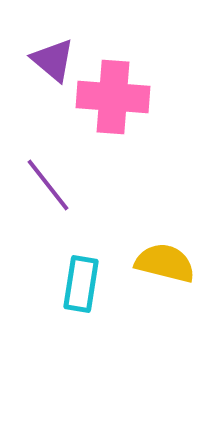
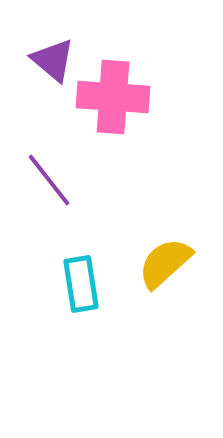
purple line: moved 1 px right, 5 px up
yellow semicircle: rotated 56 degrees counterclockwise
cyan rectangle: rotated 18 degrees counterclockwise
